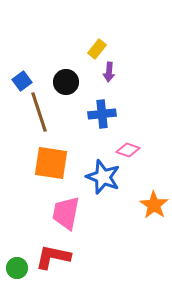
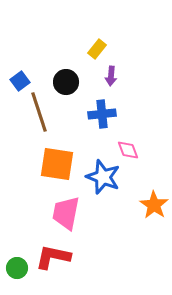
purple arrow: moved 2 px right, 4 px down
blue square: moved 2 px left
pink diamond: rotated 50 degrees clockwise
orange square: moved 6 px right, 1 px down
